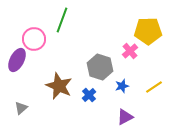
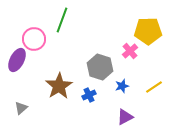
brown star: rotated 16 degrees clockwise
blue cross: rotated 16 degrees clockwise
